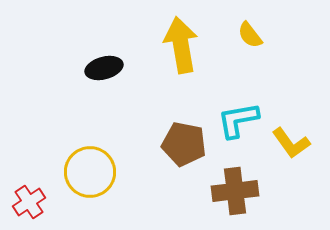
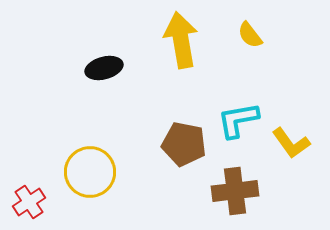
yellow arrow: moved 5 px up
